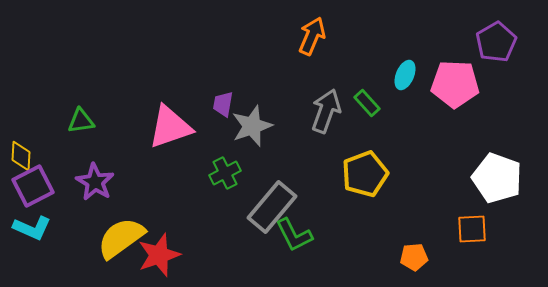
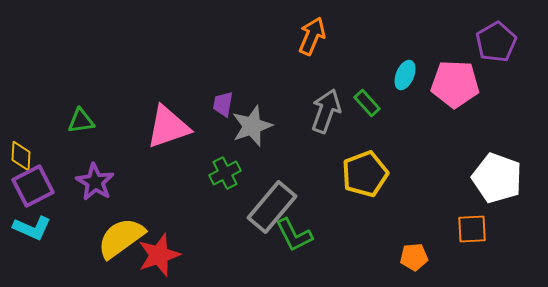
pink triangle: moved 2 px left
